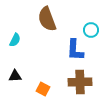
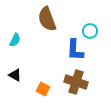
cyan circle: moved 1 px left, 1 px down
black triangle: moved 1 px up; rotated 32 degrees clockwise
brown cross: moved 4 px left; rotated 20 degrees clockwise
